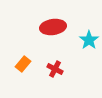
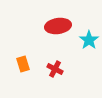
red ellipse: moved 5 px right, 1 px up
orange rectangle: rotated 56 degrees counterclockwise
